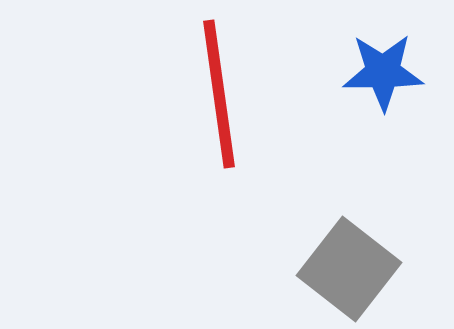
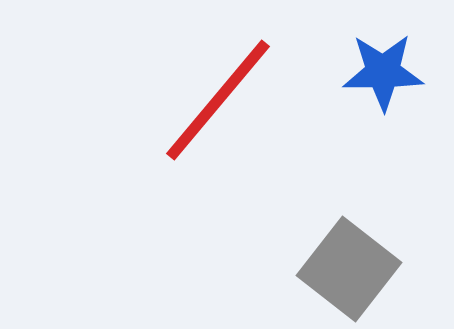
red line: moved 1 px left, 6 px down; rotated 48 degrees clockwise
